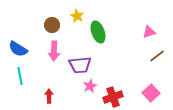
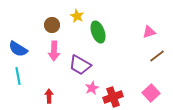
purple trapezoid: rotated 35 degrees clockwise
cyan line: moved 2 px left
pink star: moved 2 px right, 2 px down
